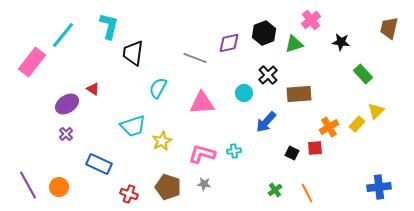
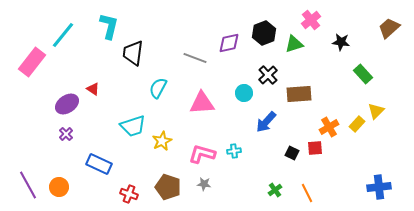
brown trapezoid: rotated 35 degrees clockwise
